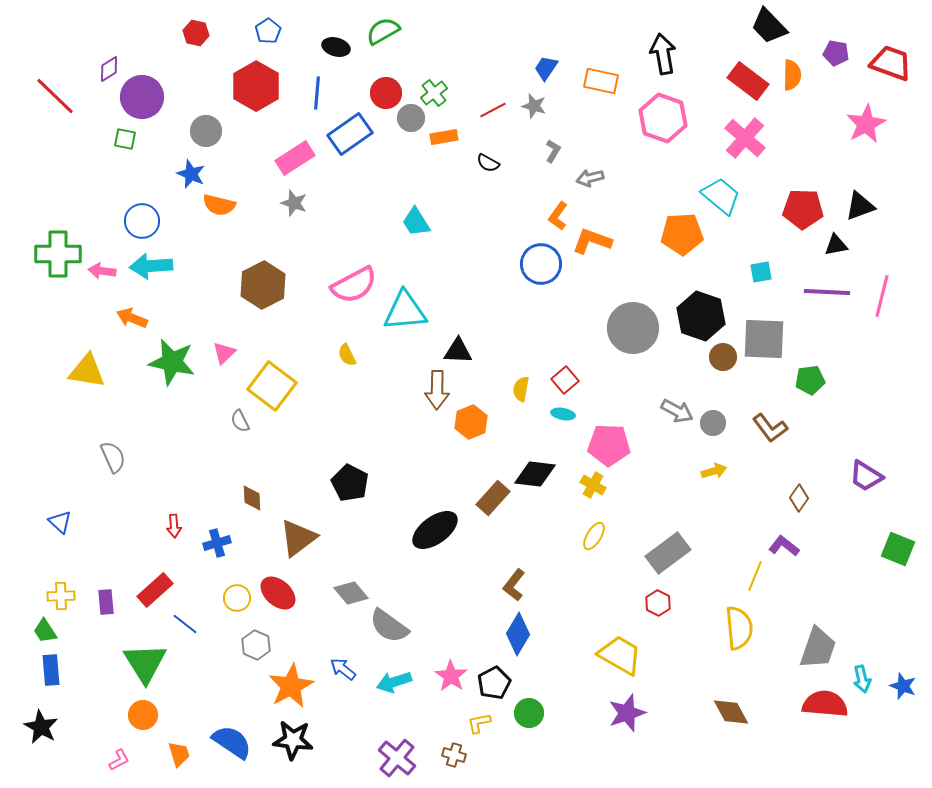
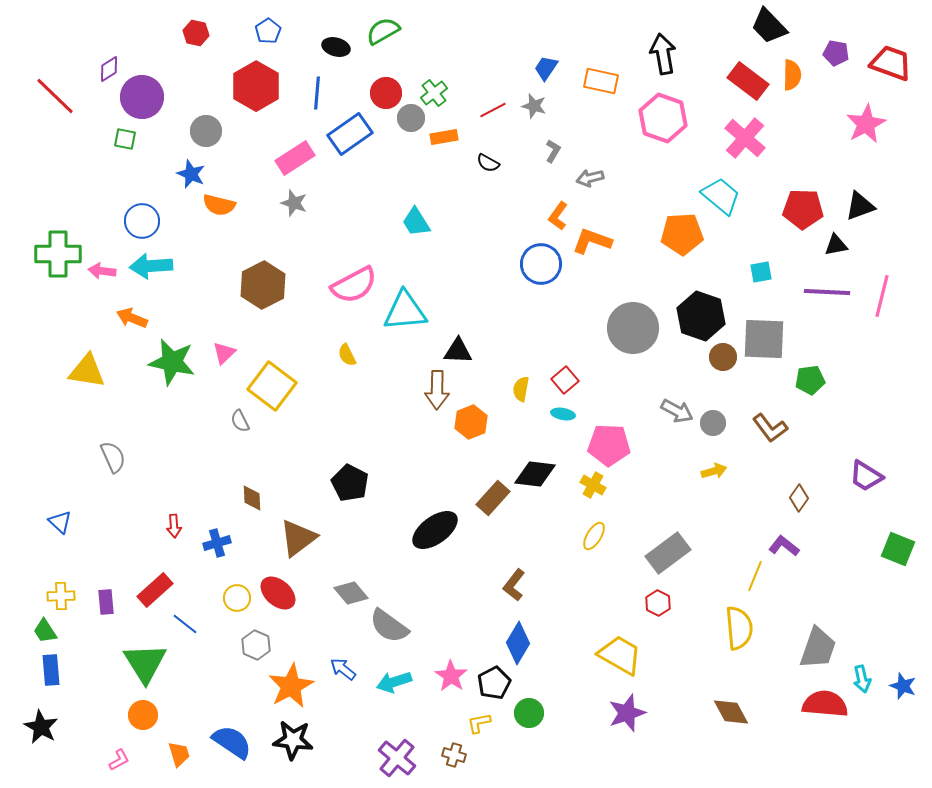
blue diamond at (518, 634): moved 9 px down
